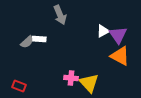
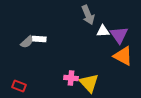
gray arrow: moved 28 px right
white triangle: rotated 24 degrees clockwise
purple triangle: moved 1 px right
orange triangle: moved 3 px right
